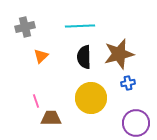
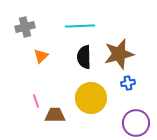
brown trapezoid: moved 4 px right, 3 px up
